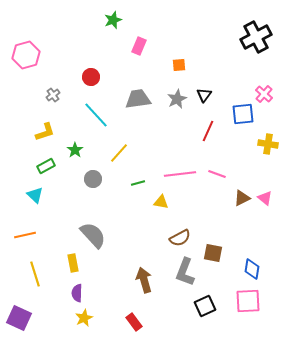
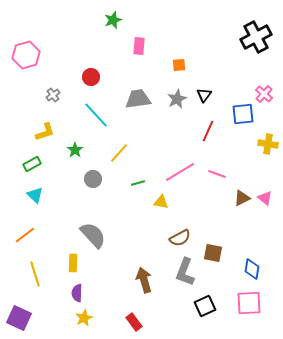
pink rectangle at (139, 46): rotated 18 degrees counterclockwise
green rectangle at (46, 166): moved 14 px left, 2 px up
pink line at (180, 174): moved 2 px up; rotated 24 degrees counterclockwise
orange line at (25, 235): rotated 25 degrees counterclockwise
yellow rectangle at (73, 263): rotated 12 degrees clockwise
pink square at (248, 301): moved 1 px right, 2 px down
